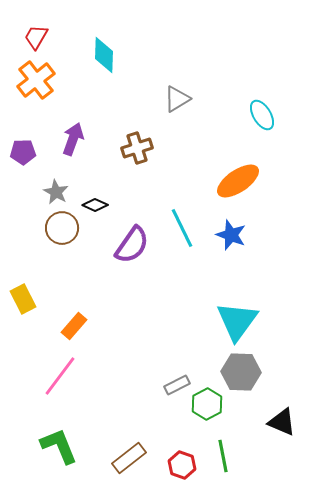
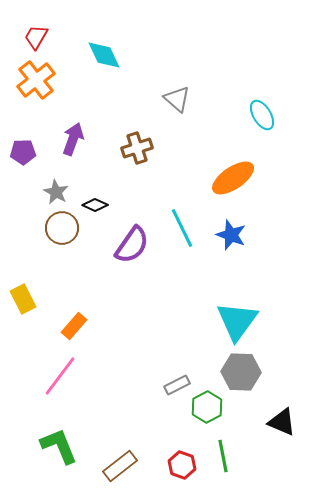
cyan diamond: rotated 27 degrees counterclockwise
gray triangle: rotated 48 degrees counterclockwise
orange ellipse: moved 5 px left, 3 px up
green hexagon: moved 3 px down
brown rectangle: moved 9 px left, 8 px down
